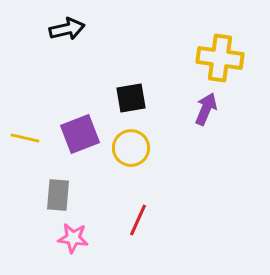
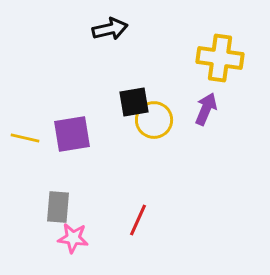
black arrow: moved 43 px right
black square: moved 3 px right, 4 px down
purple square: moved 8 px left; rotated 12 degrees clockwise
yellow circle: moved 23 px right, 28 px up
gray rectangle: moved 12 px down
